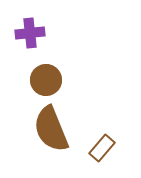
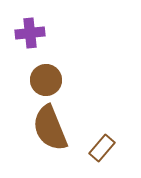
brown semicircle: moved 1 px left, 1 px up
